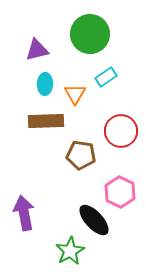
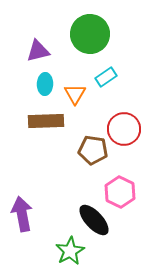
purple triangle: moved 1 px right, 1 px down
red circle: moved 3 px right, 2 px up
brown pentagon: moved 12 px right, 5 px up
purple arrow: moved 2 px left, 1 px down
